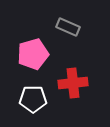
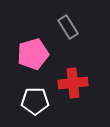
gray rectangle: rotated 35 degrees clockwise
white pentagon: moved 2 px right, 2 px down
